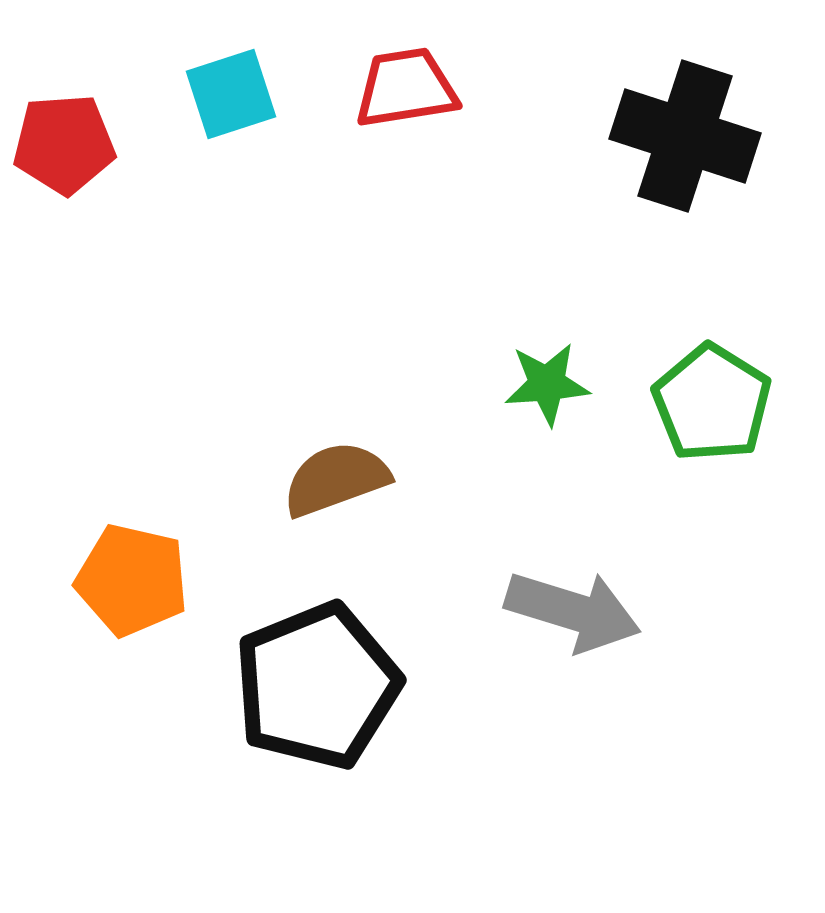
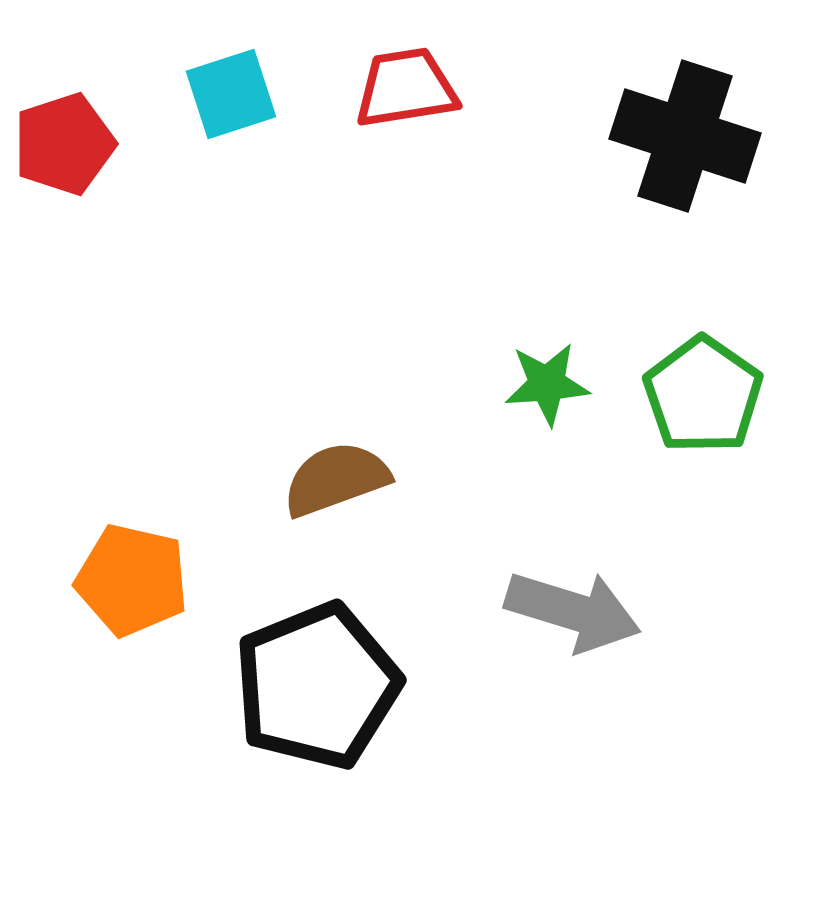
red pentagon: rotated 14 degrees counterclockwise
green pentagon: moved 9 px left, 8 px up; rotated 3 degrees clockwise
